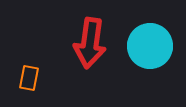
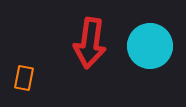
orange rectangle: moved 5 px left
